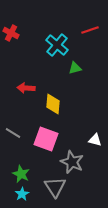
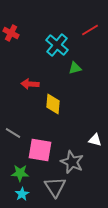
red line: rotated 12 degrees counterclockwise
red arrow: moved 4 px right, 4 px up
pink square: moved 6 px left, 11 px down; rotated 10 degrees counterclockwise
green star: moved 1 px left, 1 px up; rotated 24 degrees counterclockwise
